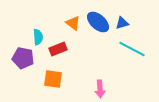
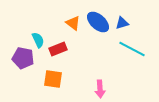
cyan semicircle: moved 3 px down; rotated 21 degrees counterclockwise
